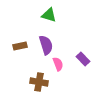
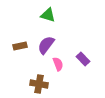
green triangle: moved 1 px left
purple semicircle: rotated 126 degrees counterclockwise
brown cross: moved 2 px down
